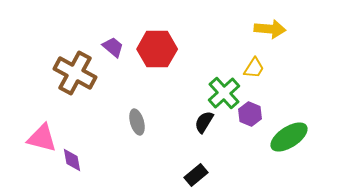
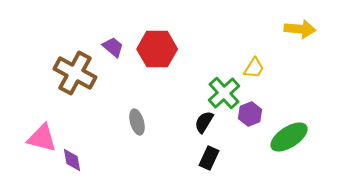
yellow arrow: moved 30 px right
purple hexagon: rotated 15 degrees clockwise
black rectangle: moved 13 px right, 17 px up; rotated 25 degrees counterclockwise
